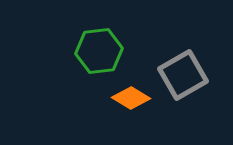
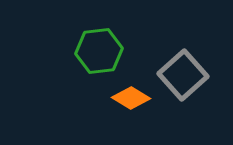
gray square: rotated 12 degrees counterclockwise
